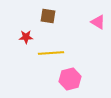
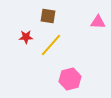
pink triangle: rotated 28 degrees counterclockwise
yellow line: moved 8 px up; rotated 45 degrees counterclockwise
